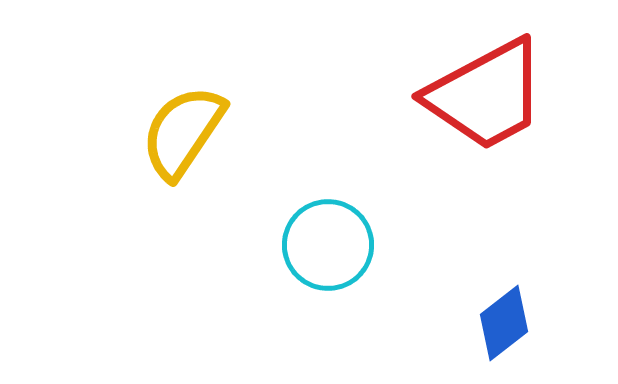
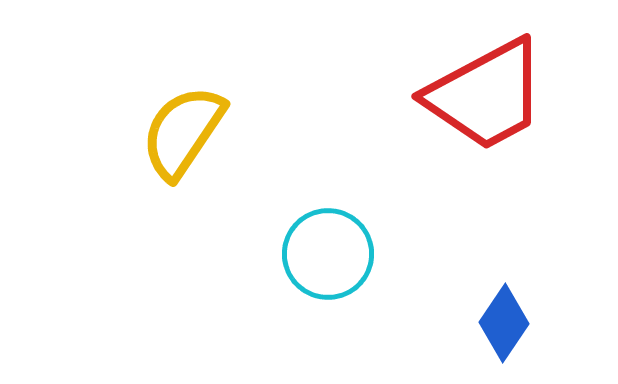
cyan circle: moved 9 px down
blue diamond: rotated 18 degrees counterclockwise
